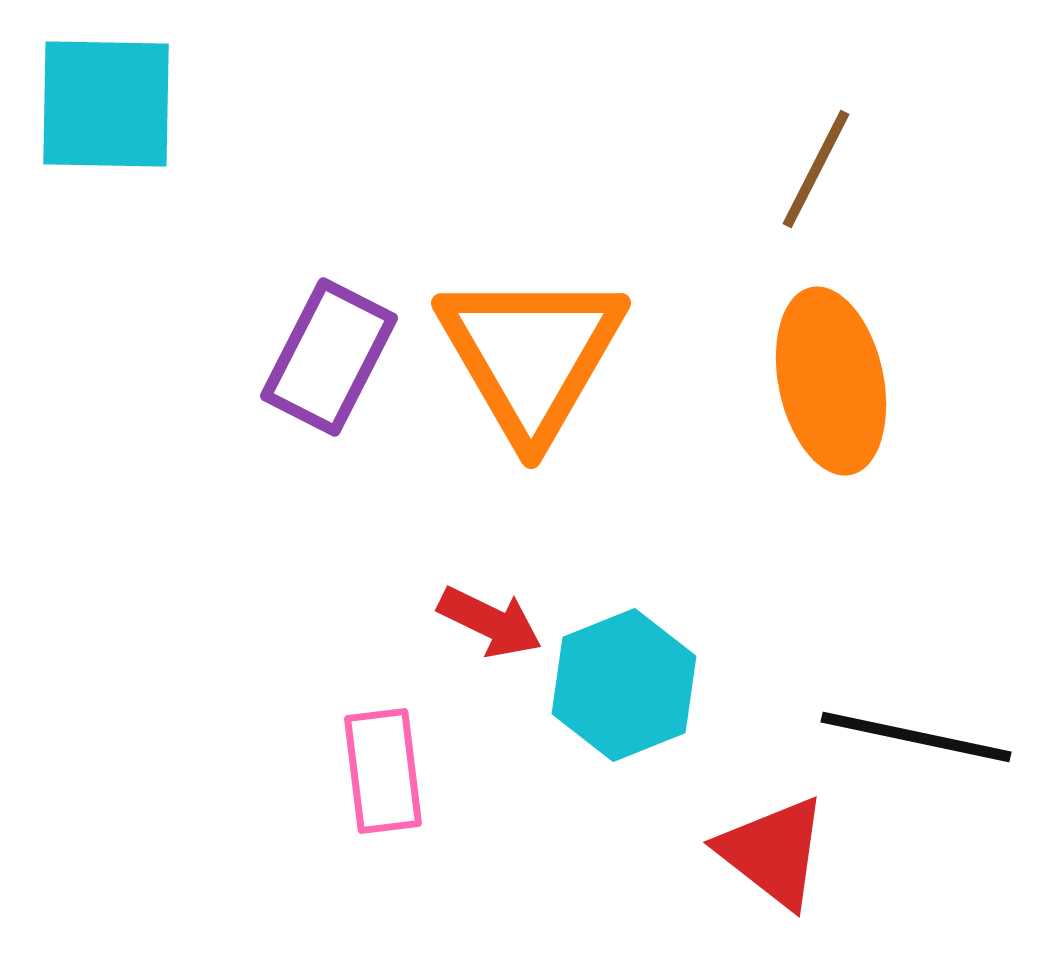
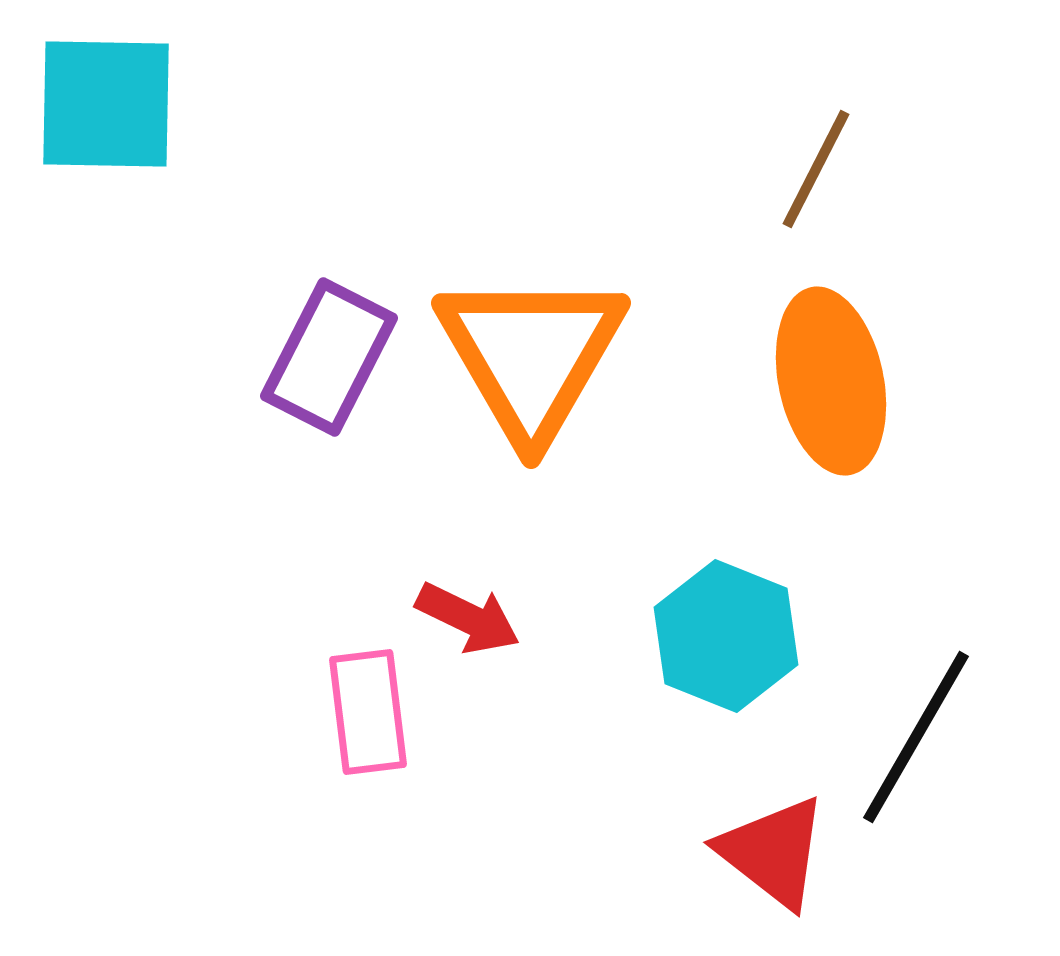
red arrow: moved 22 px left, 4 px up
cyan hexagon: moved 102 px right, 49 px up; rotated 16 degrees counterclockwise
black line: rotated 72 degrees counterclockwise
pink rectangle: moved 15 px left, 59 px up
